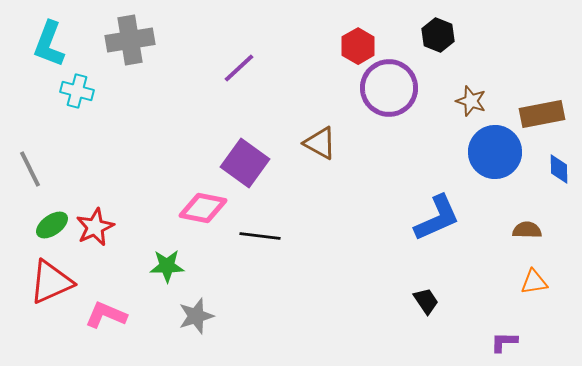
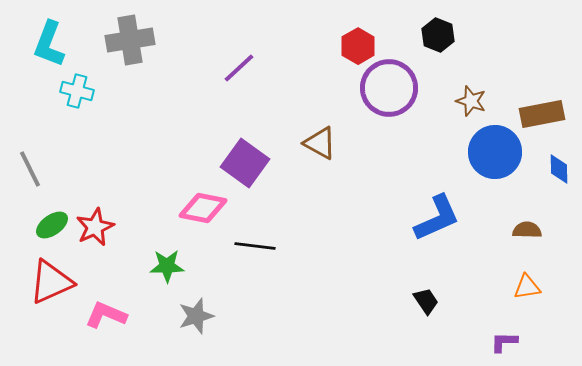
black line: moved 5 px left, 10 px down
orange triangle: moved 7 px left, 5 px down
